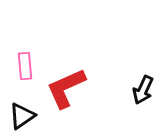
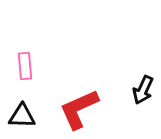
red L-shape: moved 13 px right, 21 px down
black triangle: rotated 36 degrees clockwise
